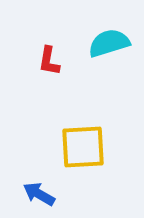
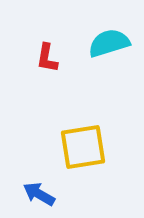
red L-shape: moved 2 px left, 3 px up
yellow square: rotated 6 degrees counterclockwise
